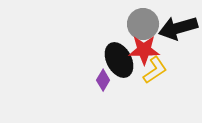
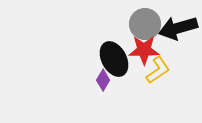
gray circle: moved 2 px right
black ellipse: moved 5 px left, 1 px up
yellow L-shape: moved 3 px right
